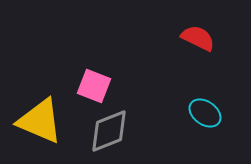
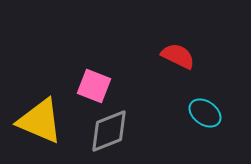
red semicircle: moved 20 px left, 18 px down
